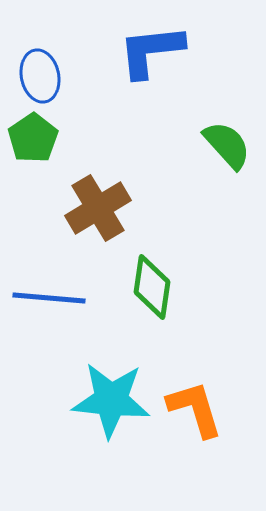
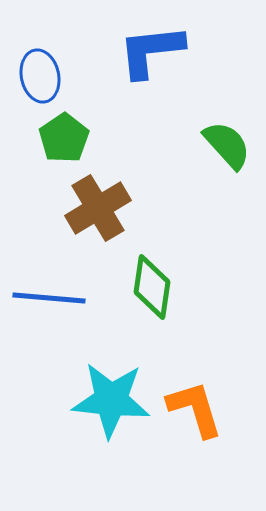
green pentagon: moved 31 px right
